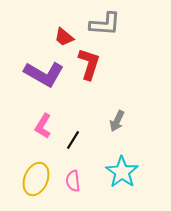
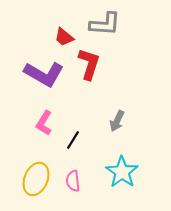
pink L-shape: moved 1 px right, 3 px up
